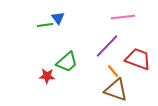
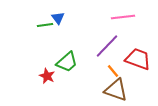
red star: rotated 21 degrees clockwise
